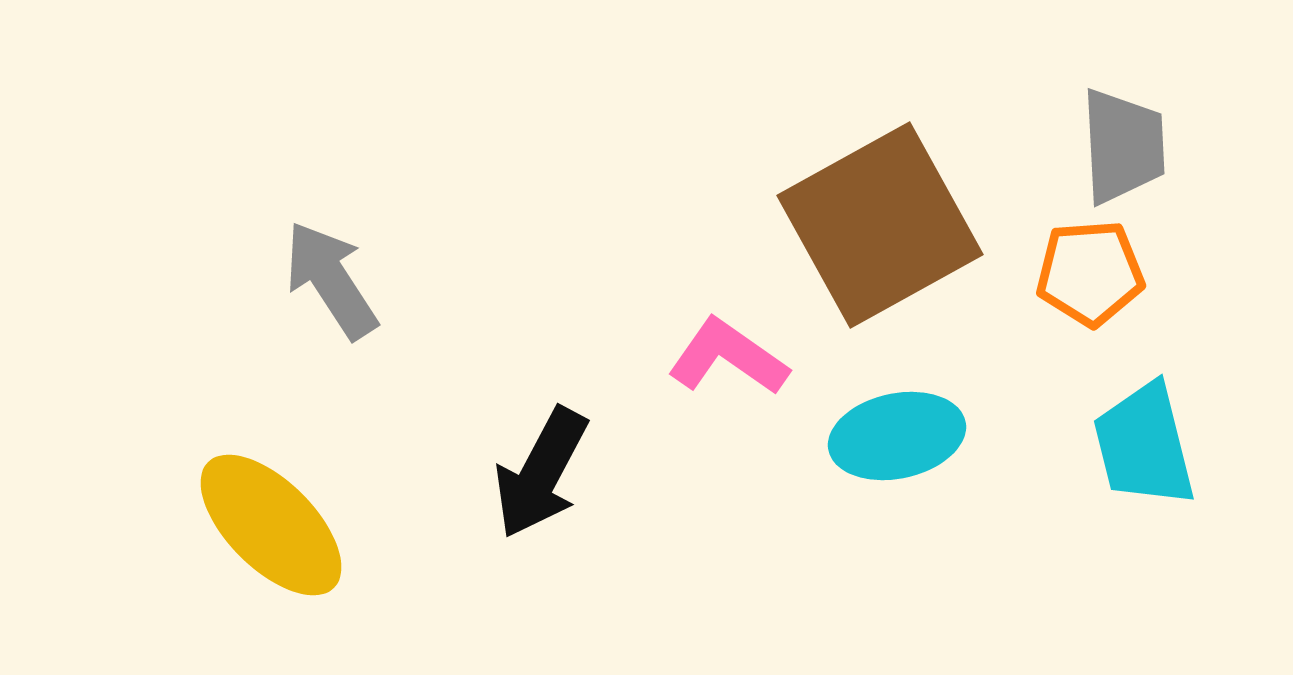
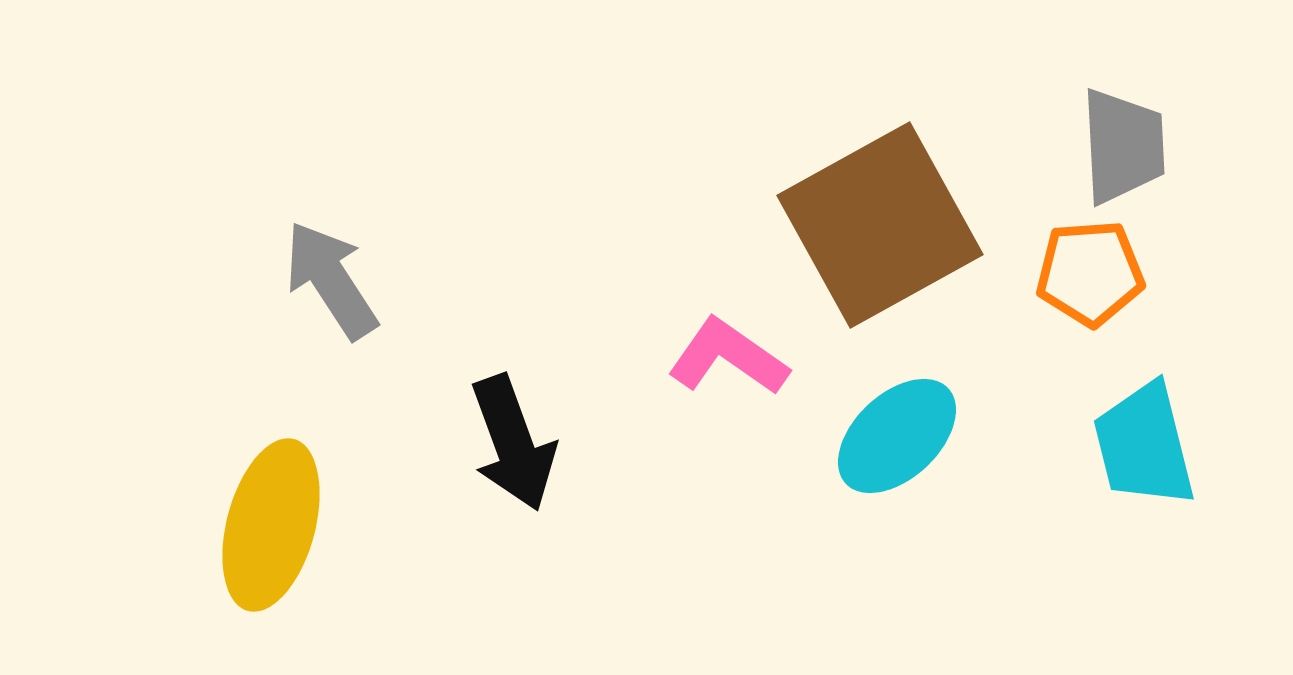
cyan ellipse: rotated 31 degrees counterclockwise
black arrow: moved 28 px left, 30 px up; rotated 48 degrees counterclockwise
yellow ellipse: rotated 60 degrees clockwise
